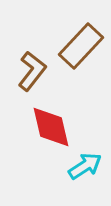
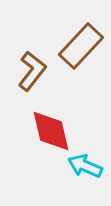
red diamond: moved 4 px down
cyan arrow: rotated 124 degrees counterclockwise
